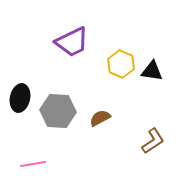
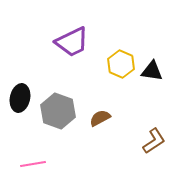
gray hexagon: rotated 16 degrees clockwise
brown L-shape: moved 1 px right
